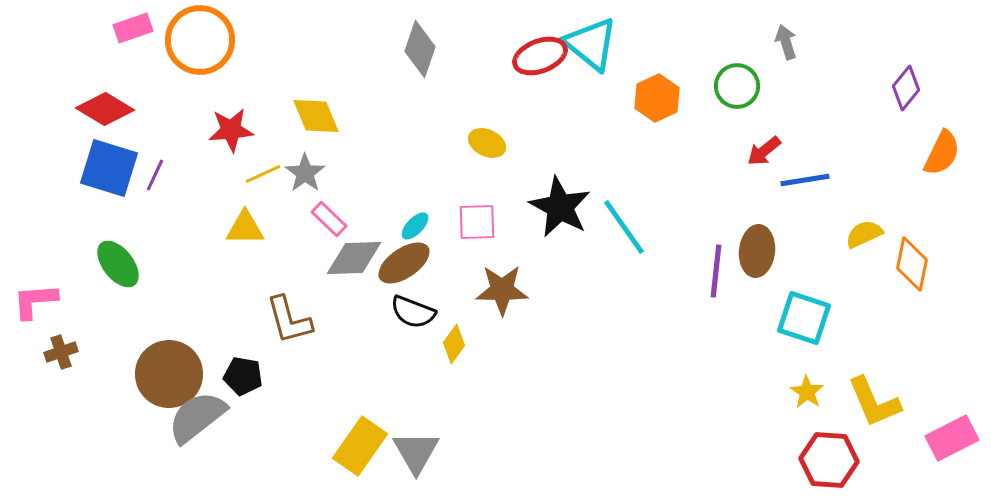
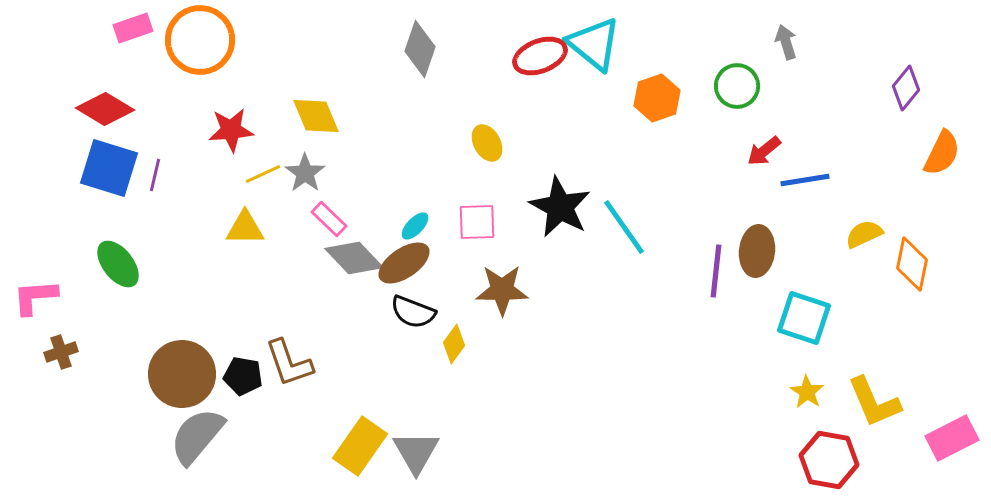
cyan triangle at (591, 44): moved 3 px right
orange hexagon at (657, 98): rotated 6 degrees clockwise
yellow ellipse at (487, 143): rotated 36 degrees clockwise
purple line at (155, 175): rotated 12 degrees counterclockwise
gray diamond at (354, 258): rotated 48 degrees clockwise
pink L-shape at (35, 301): moved 4 px up
brown L-shape at (289, 320): moved 43 px down; rotated 4 degrees counterclockwise
brown circle at (169, 374): moved 13 px right
gray semicircle at (197, 417): moved 19 px down; rotated 12 degrees counterclockwise
red hexagon at (829, 460): rotated 6 degrees clockwise
